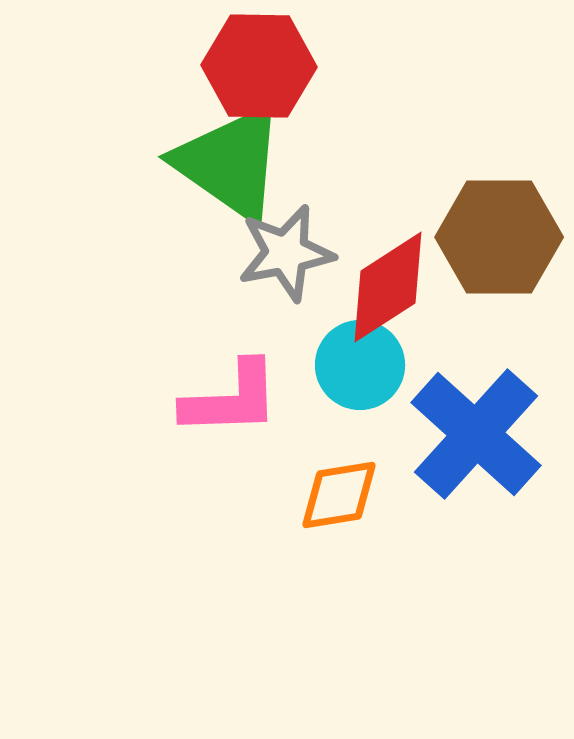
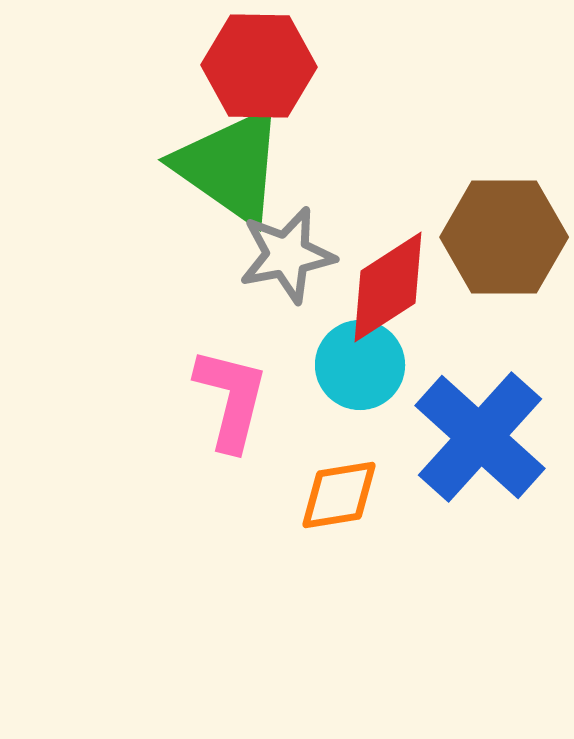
green triangle: moved 3 px down
brown hexagon: moved 5 px right
gray star: moved 1 px right, 2 px down
pink L-shape: rotated 74 degrees counterclockwise
blue cross: moved 4 px right, 3 px down
